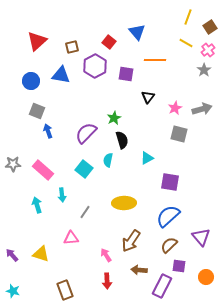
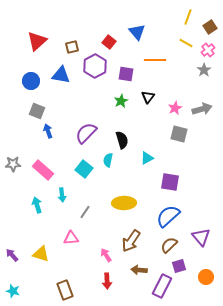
green star at (114, 118): moved 7 px right, 17 px up
purple square at (179, 266): rotated 24 degrees counterclockwise
